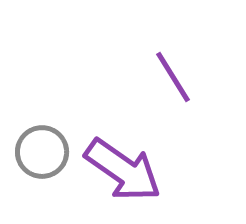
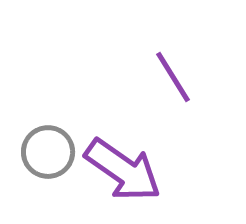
gray circle: moved 6 px right
